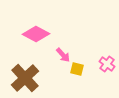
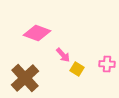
pink diamond: moved 1 px right, 1 px up; rotated 8 degrees counterclockwise
pink cross: rotated 35 degrees counterclockwise
yellow square: rotated 16 degrees clockwise
